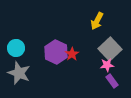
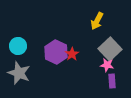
cyan circle: moved 2 px right, 2 px up
pink star: rotated 16 degrees clockwise
purple rectangle: rotated 32 degrees clockwise
